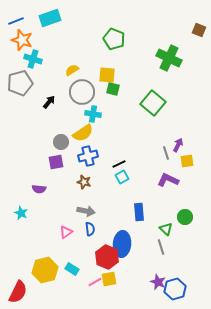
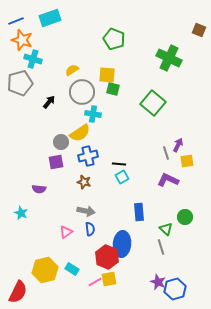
yellow semicircle at (83, 133): moved 3 px left
black line at (119, 164): rotated 32 degrees clockwise
